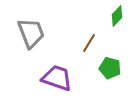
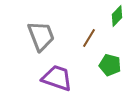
gray trapezoid: moved 10 px right, 3 px down
brown line: moved 5 px up
green pentagon: moved 3 px up
